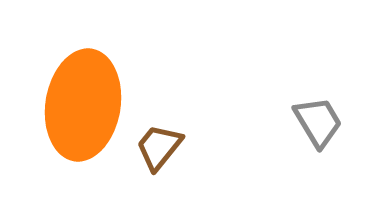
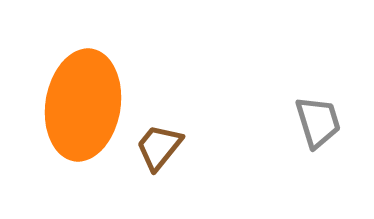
gray trapezoid: rotated 14 degrees clockwise
